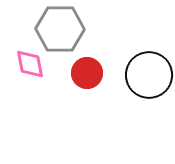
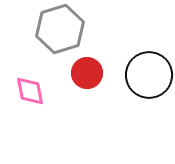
gray hexagon: rotated 18 degrees counterclockwise
pink diamond: moved 27 px down
